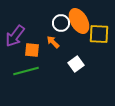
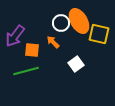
yellow square: rotated 10 degrees clockwise
